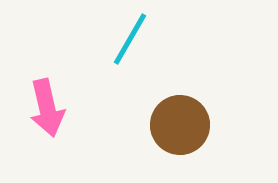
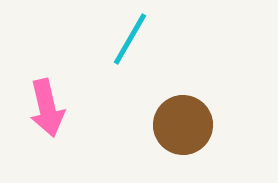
brown circle: moved 3 px right
